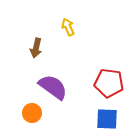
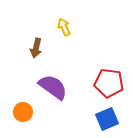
yellow arrow: moved 4 px left
orange circle: moved 9 px left, 1 px up
blue square: rotated 25 degrees counterclockwise
